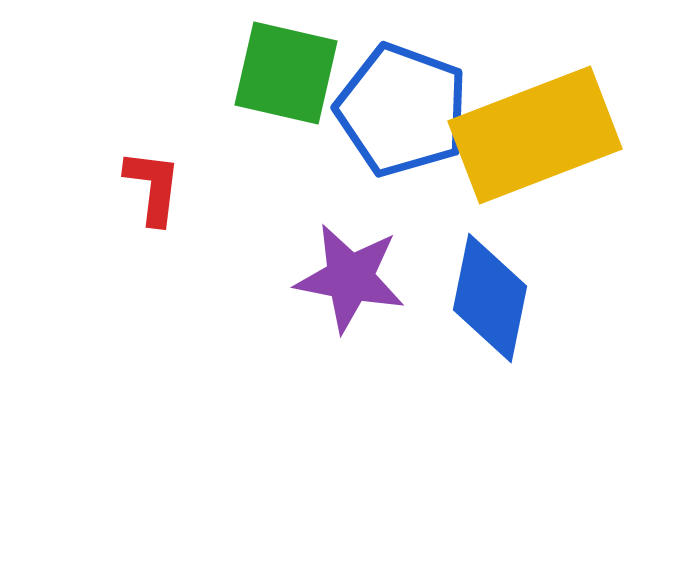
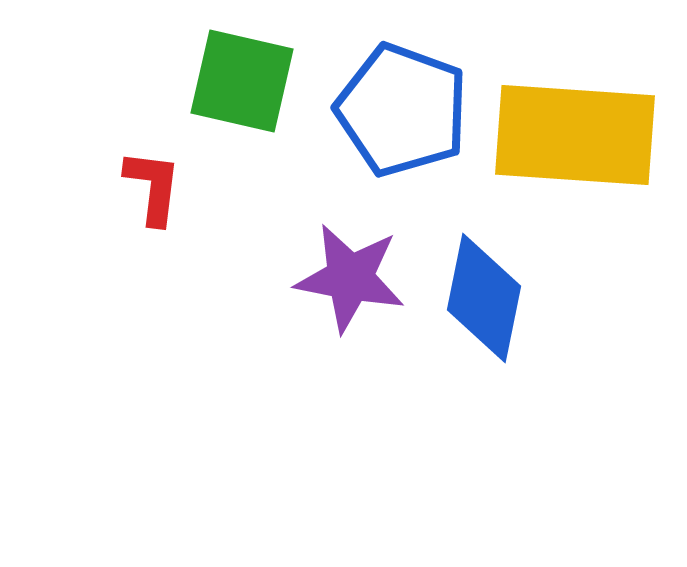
green square: moved 44 px left, 8 px down
yellow rectangle: moved 40 px right; rotated 25 degrees clockwise
blue diamond: moved 6 px left
